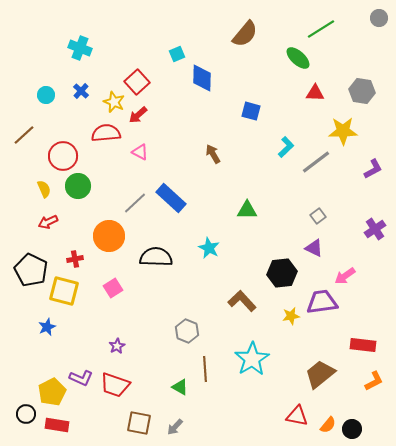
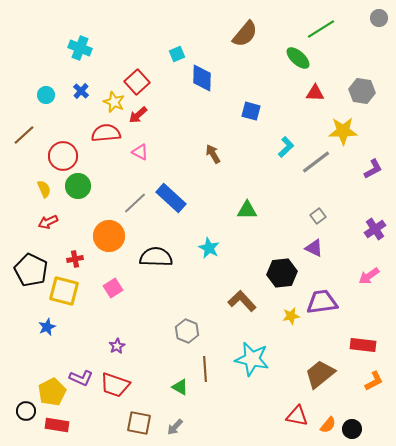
pink arrow at (345, 276): moved 24 px right
cyan star at (252, 359): rotated 28 degrees counterclockwise
black circle at (26, 414): moved 3 px up
